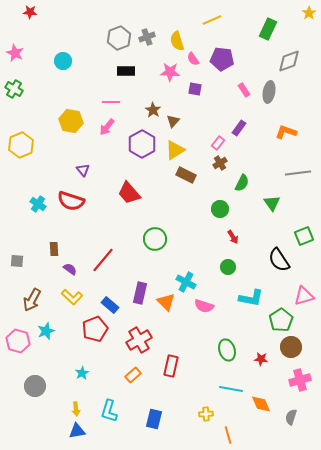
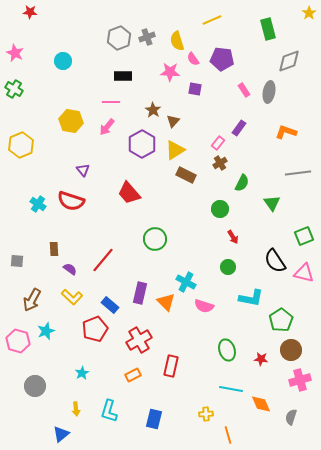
green rectangle at (268, 29): rotated 40 degrees counterclockwise
black rectangle at (126, 71): moved 3 px left, 5 px down
black semicircle at (279, 260): moved 4 px left, 1 px down
pink triangle at (304, 296): moved 23 px up; rotated 30 degrees clockwise
brown circle at (291, 347): moved 3 px down
orange rectangle at (133, 375): rotated 14 degrees clockwise
blue triangle at (77, 431): moved 16 px left, 3 px down; rotated 30 degrees counterclockwise
